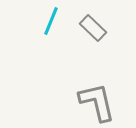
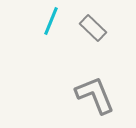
gray L-shape: moved 2 px left, 7 px up; rotated 9 degrees counterclockwise
